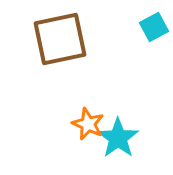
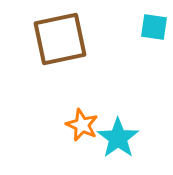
cyan square: rotated 36 degrees clockwise
orange star: moved 6 px left, 1 px down
